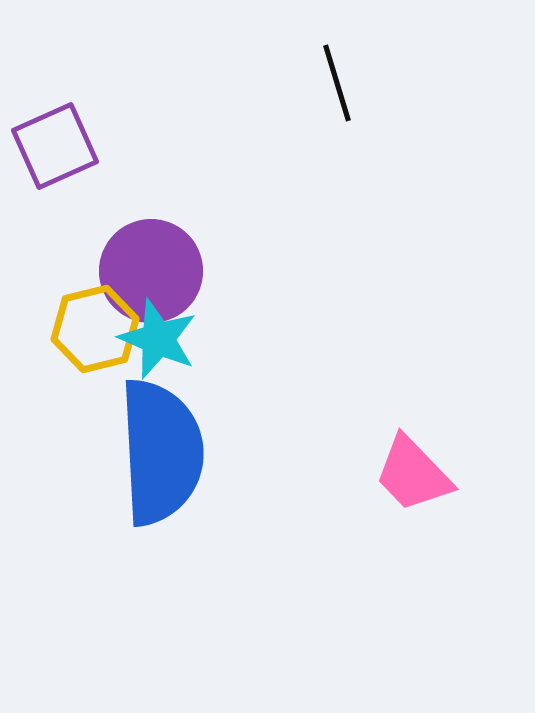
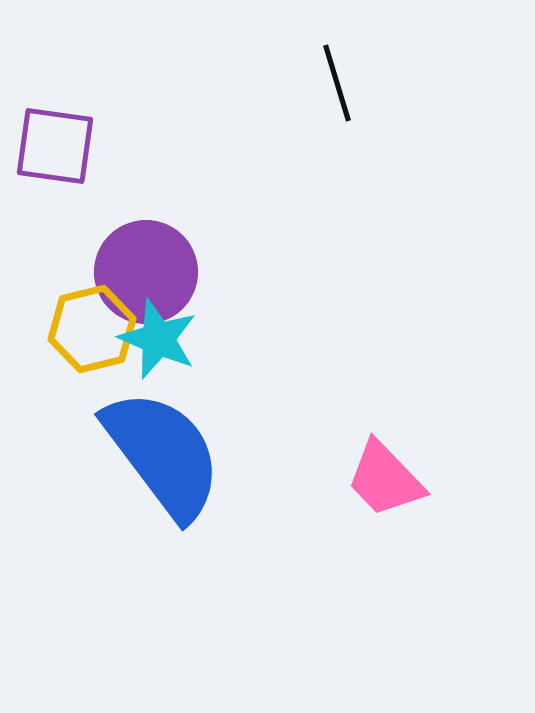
purple square: rotated 32 degrees clockwise
purple circle: moved 5 px left, 1 px down
yellow hexagon: moved 3 px left
blue semicircle: moved 2 px right, 2 px down; rotated 34 degrees counterclockwise
pink trapezoid: moved 28 px left, 5 px down
